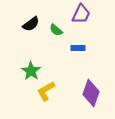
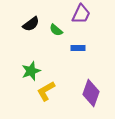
green star: rotated 18 degrees clockwise
